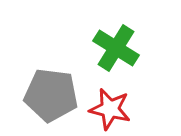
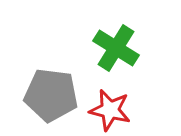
red star: moved 1 px down
